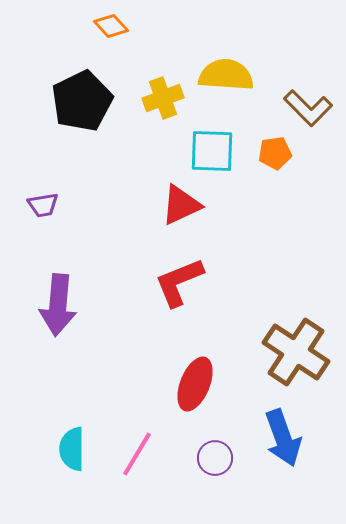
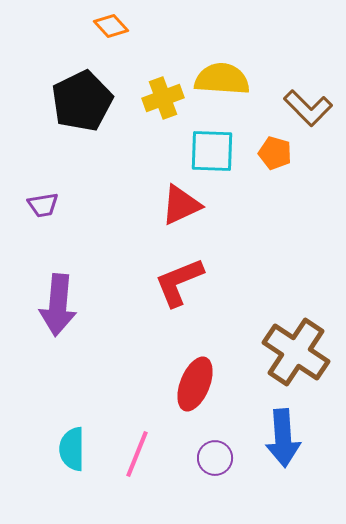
yellow semicircle: moved 4 px left, 4 px down
orange pentagon: rotated 24 degrees clockwise
blue arrow: rotated 16 degrees clockwise
pink line: rotated 9 degrees counterclockwise
